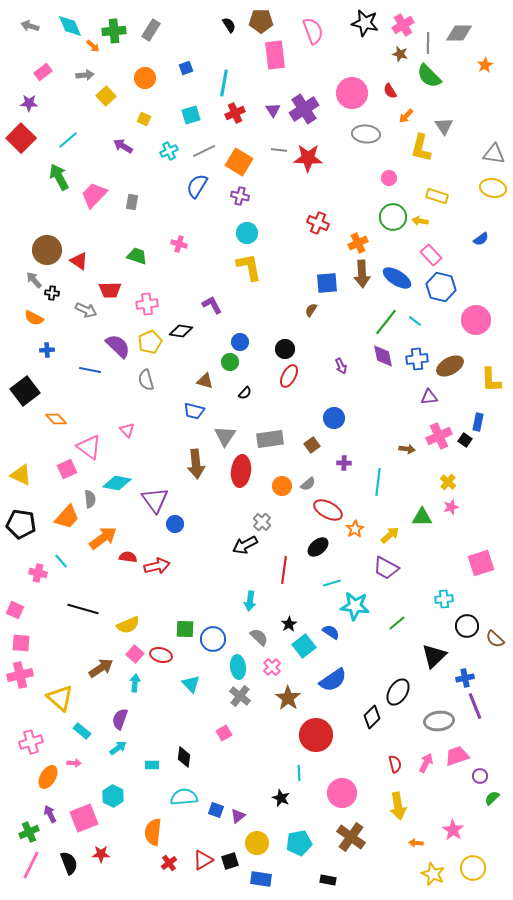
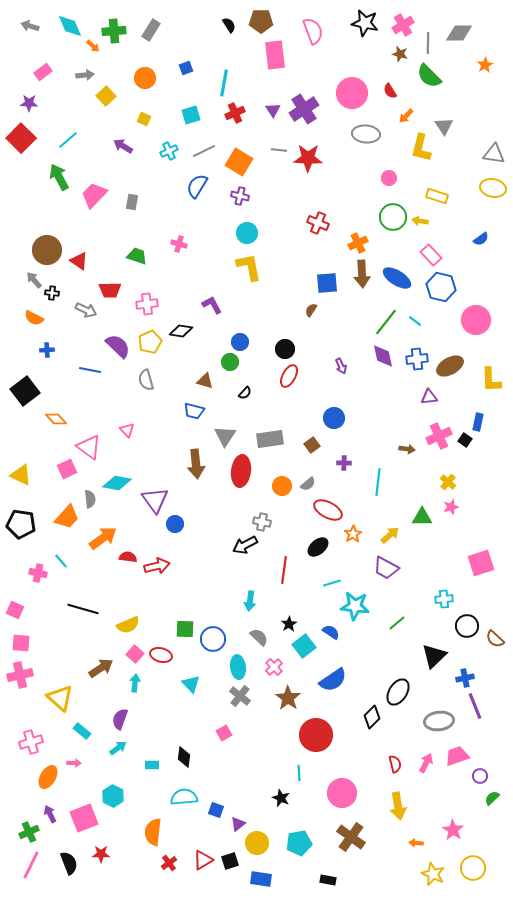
gray cross at (262, 522): rotated 30 degrees counterclockwise
orange star at (355, 529): moved 2 px left, 5 px down
pink cross at (272, 667): moved 2 px right
purple triangle at (238, 816): moved 8 px down
